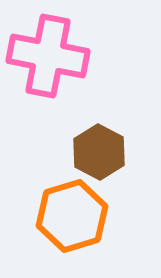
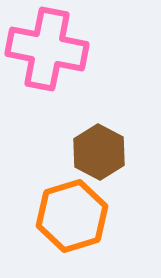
pink cross: moved 1 px left, 7 px up
